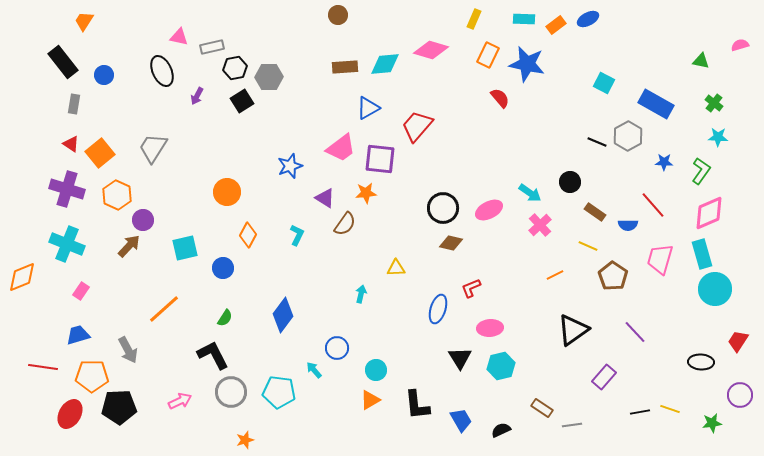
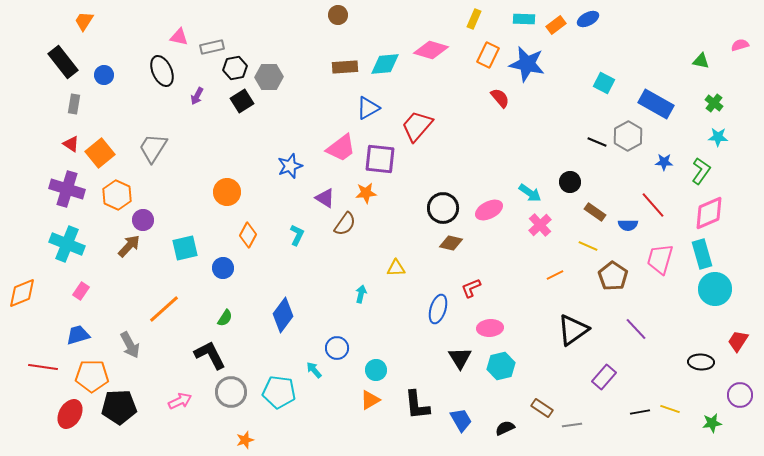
orange diamond at (22, 277): moved 16 px down
purple line at (635, 332): moved 1 px right, 3 px up
gray arrow at (128, 350): moved 2 px right, 5 px up
black L-shape at (213, 355): moved 3 px left
black semicircle at (501, 430): moved 4 px right, 2 px up
